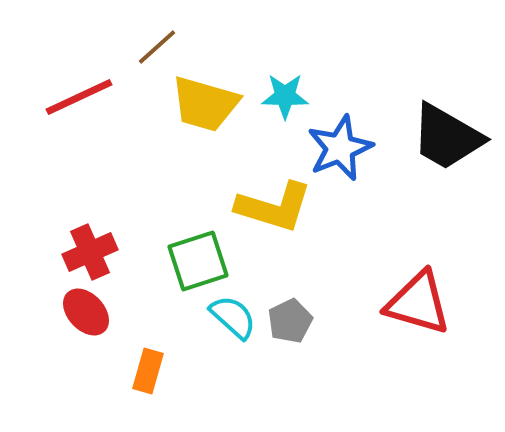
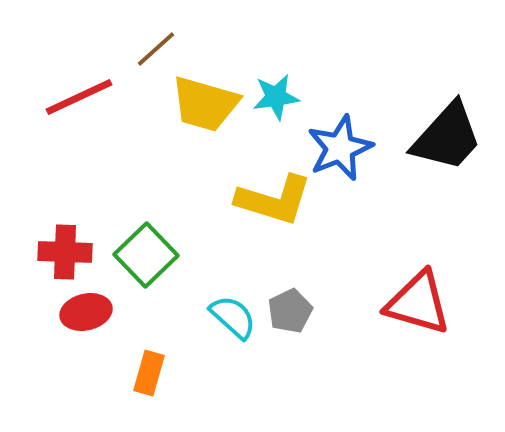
brown line: moved 1 px left, 2 px down
cyan star: moved 9 px left, 1 px down; rotated 9 degrees counterclockwise
black trapezoid: rotated 78 degrees counterclockwise
yellow L-shape: moved 7 px up
red cross: moved 25 px left; rotated 26 degrees clockwise
green square: moved 52 px left, 6 px up; rotated 26 degrees counterclockwise
red ellipse: rotated 60 degrees counterclockwise
gray pentagon: moved 10 px up
orange rectangle: moved 1 px right, 2 px down
